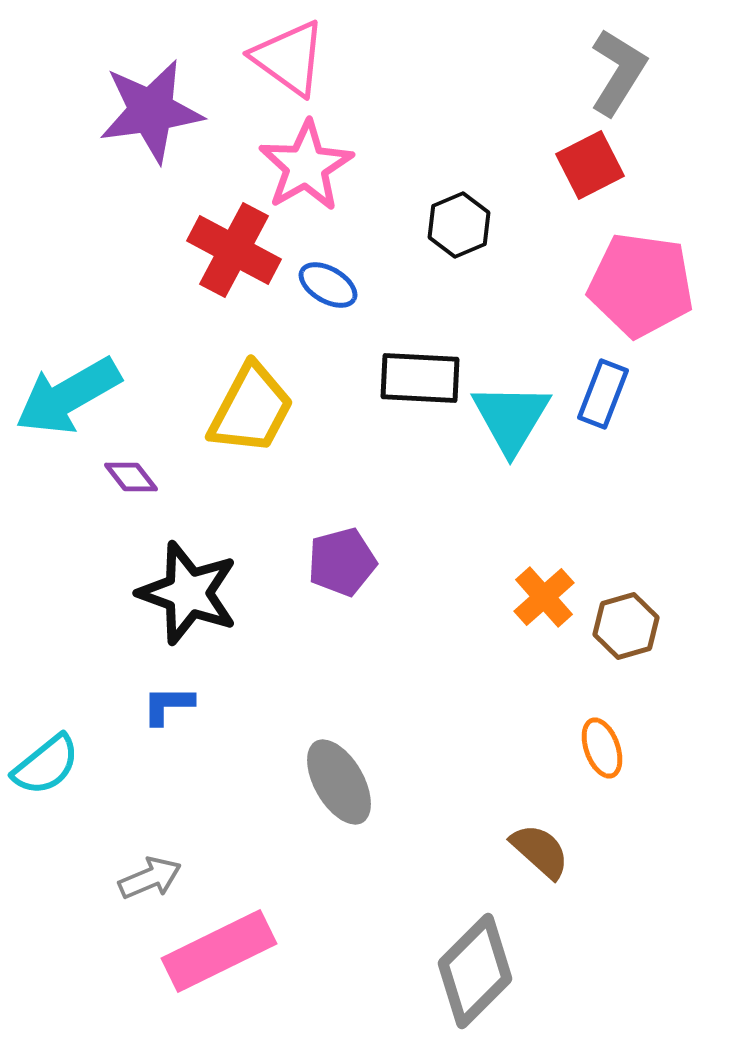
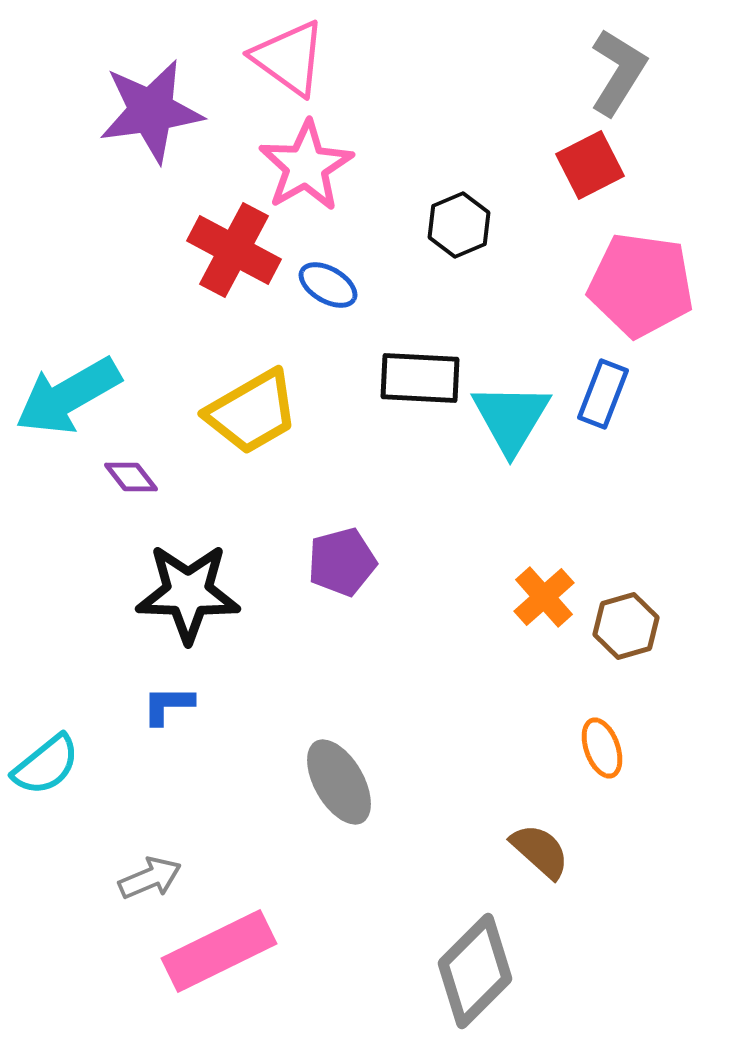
yellow trapezoid: moved 1 px right, 3 px down; rotated 32 degrees clockwise
black star: rotated 18 degrees counterclockwise
